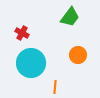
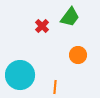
red cross: moved 20 px right, 7 px up; rotated 16 degrees clockwise
cyan circle: moved 11 px left, 12 px down
